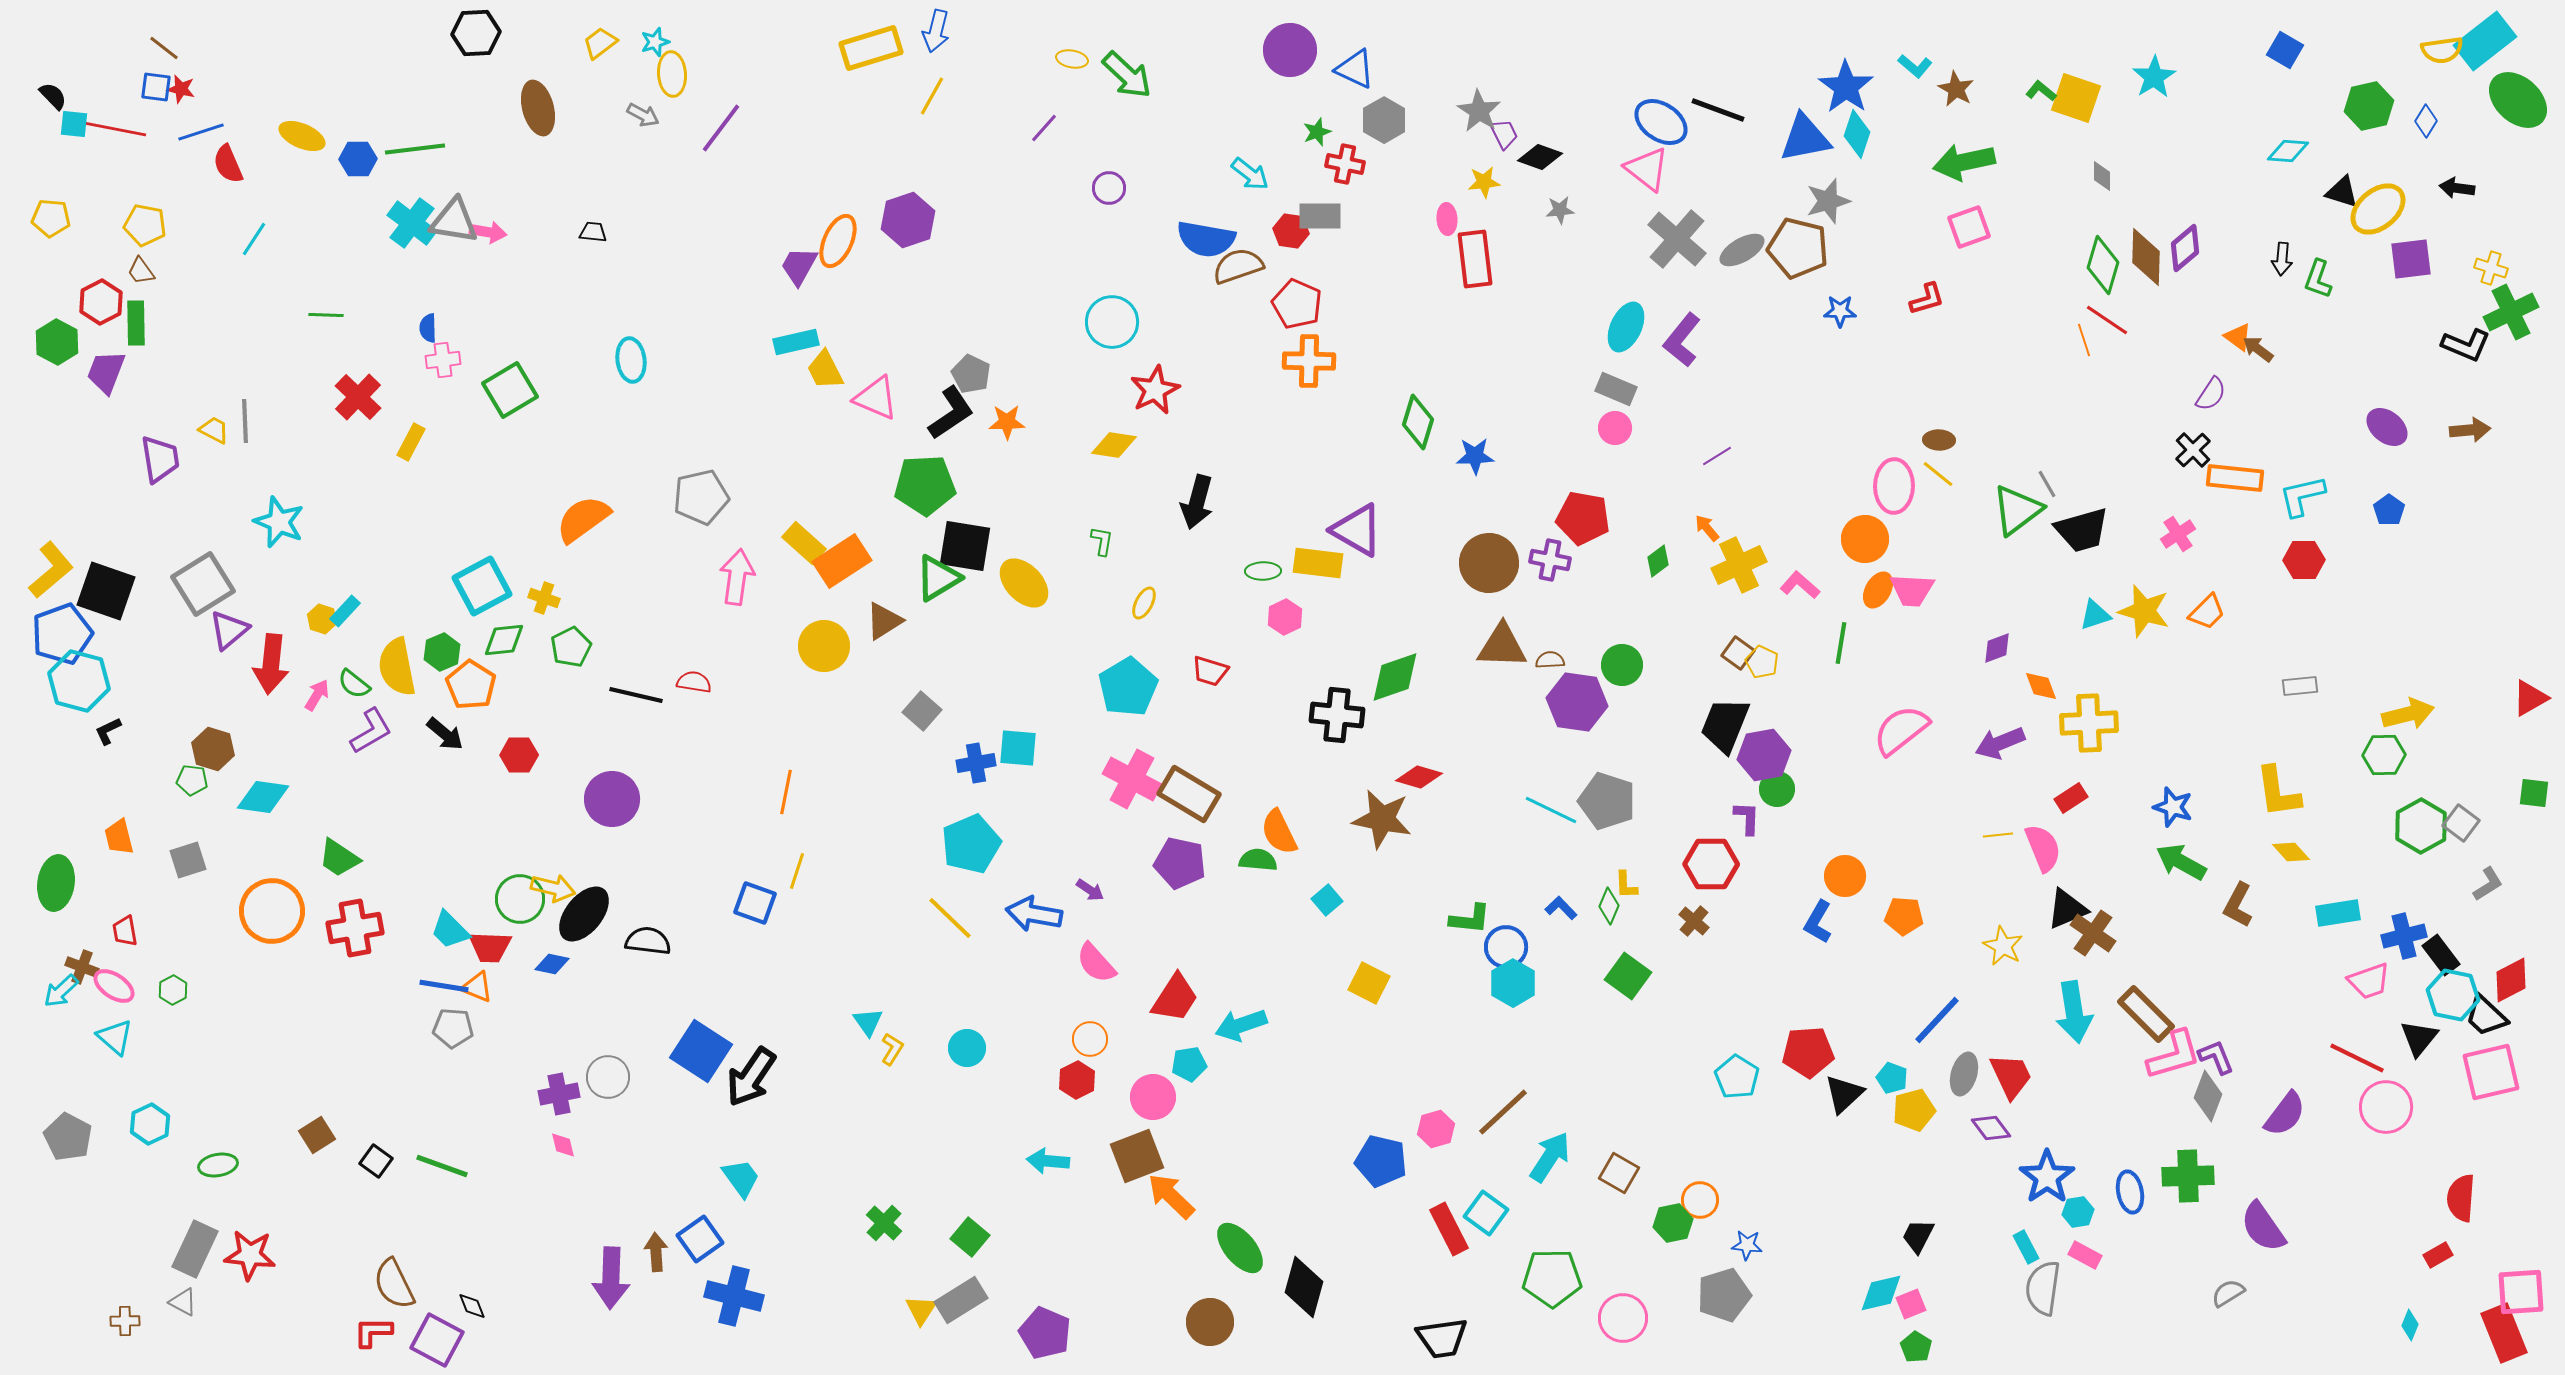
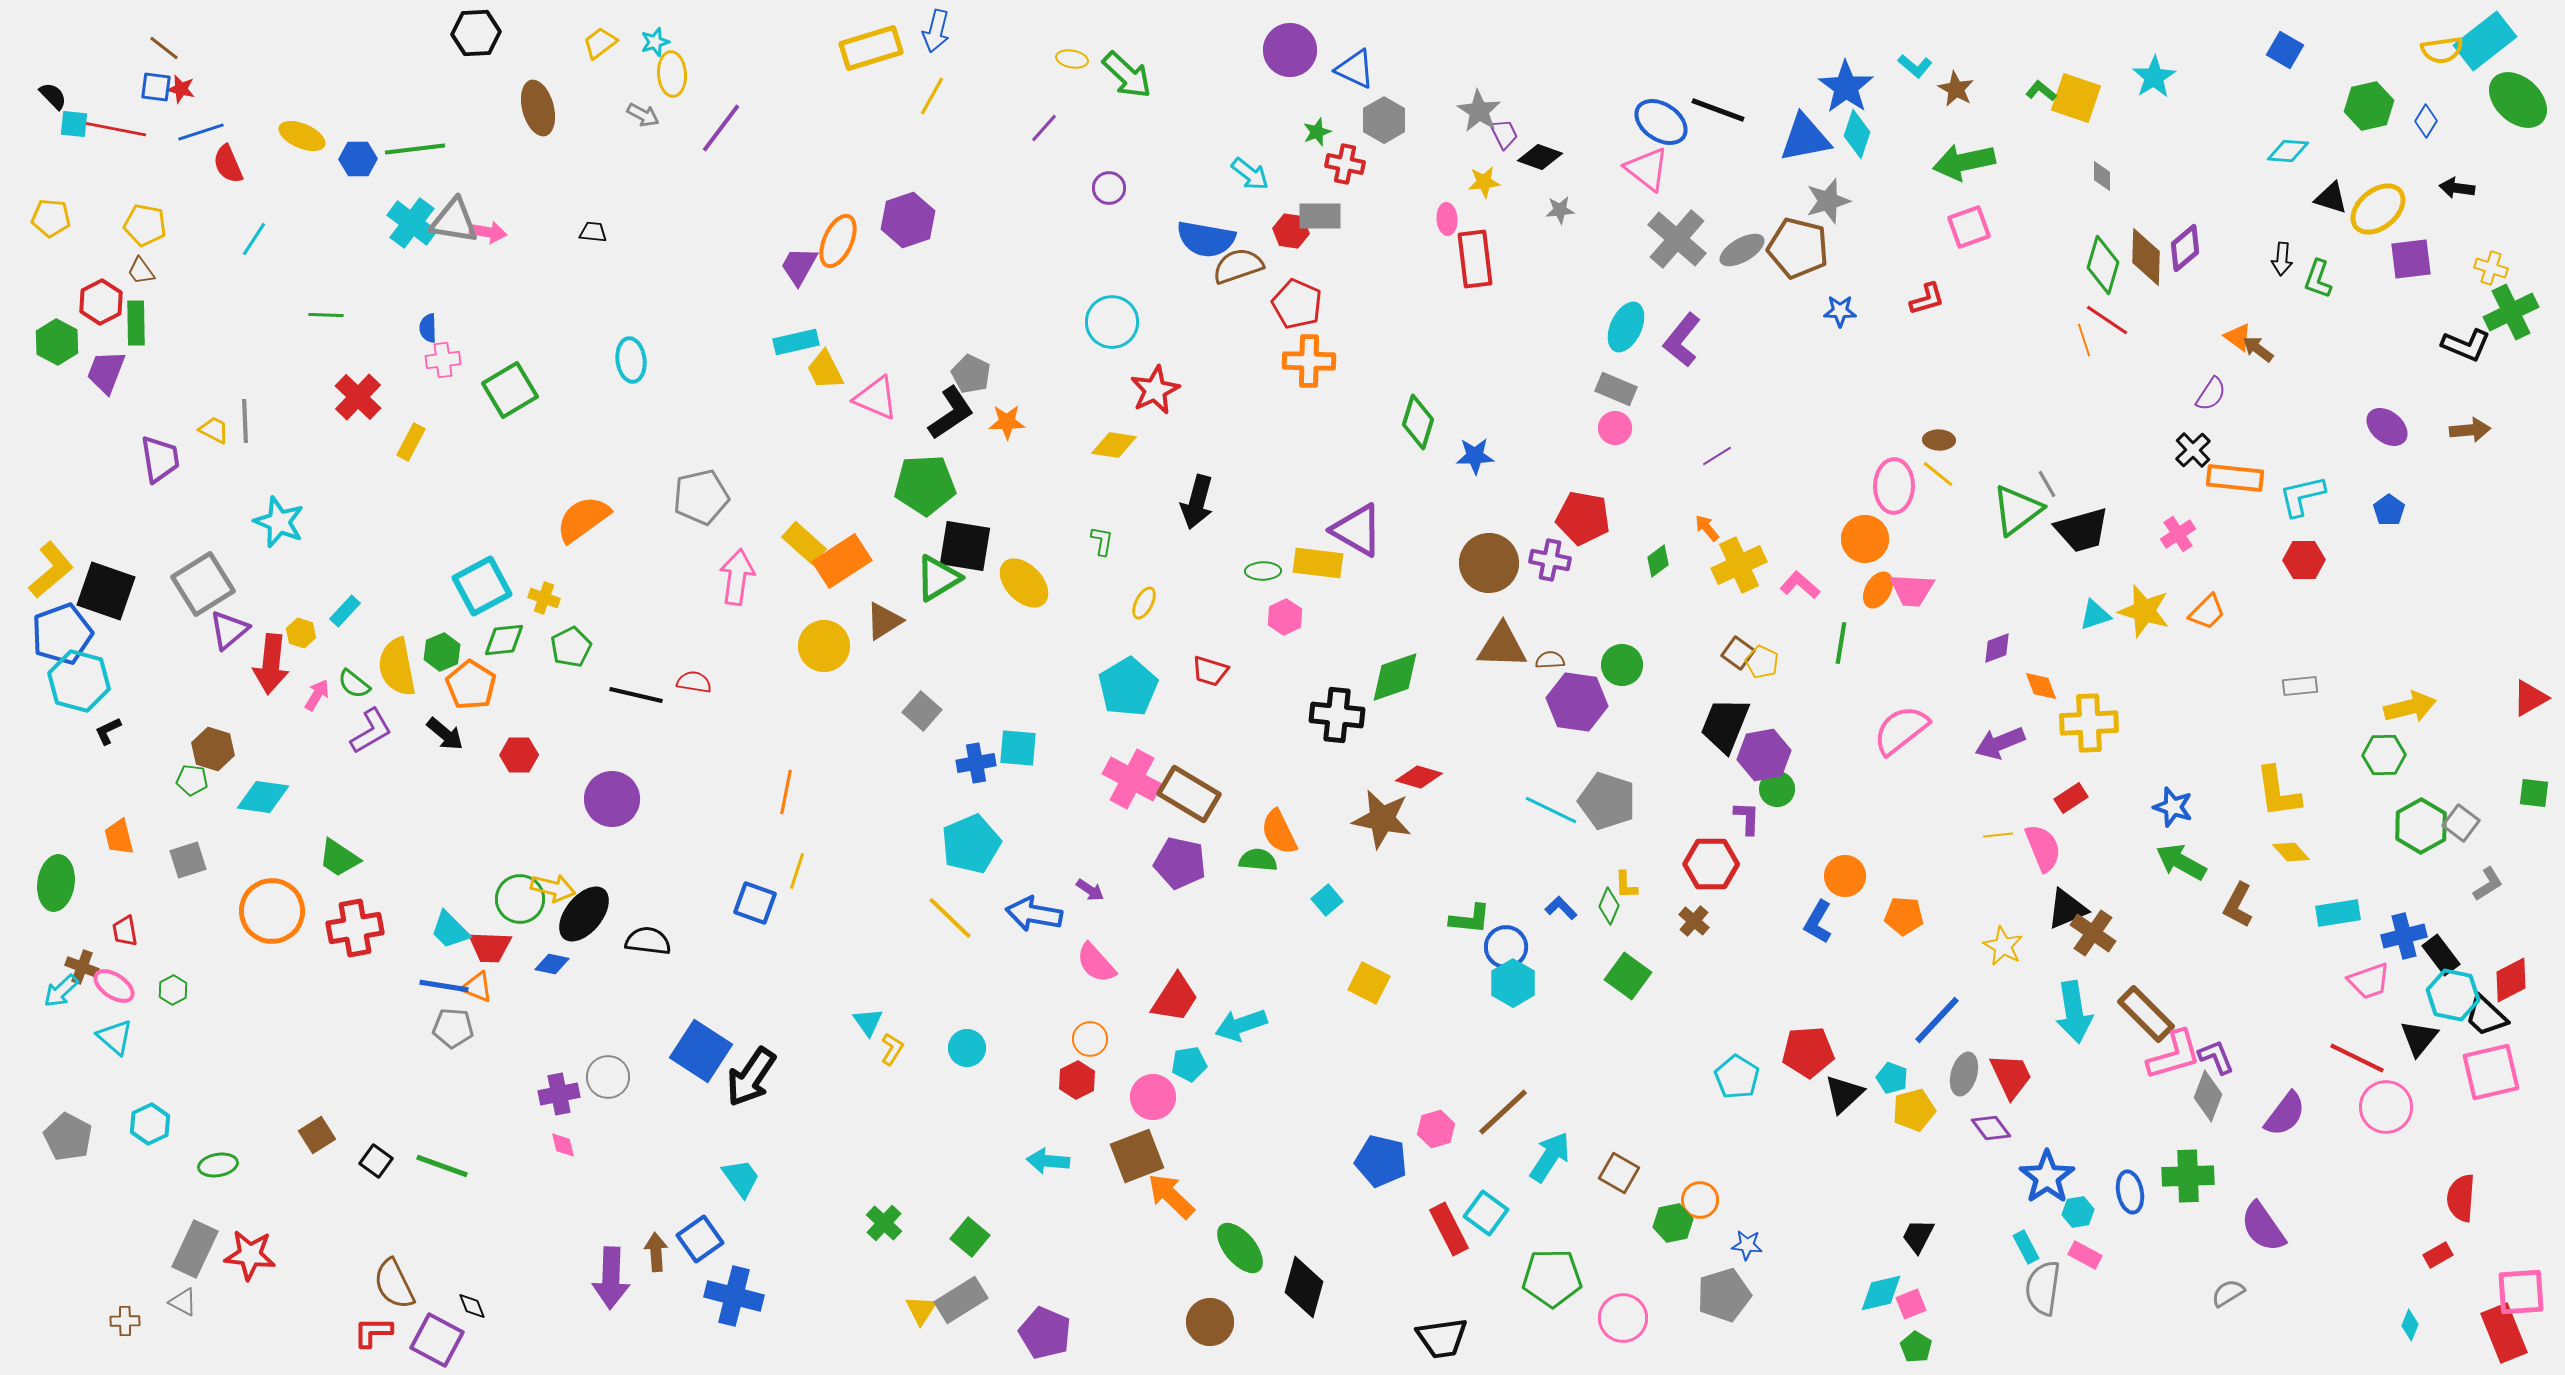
black triangle at (2342, 192): moved 11 px left, 6 px down
yellow hexagon at (322, 619): moved 21 px left, 14 px down
yellow arrow at (2408, 714): moved 2 px right, 7 px up
